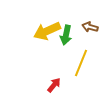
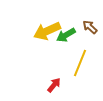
brown arrow: rotated 28 degrees clockwise
green arrow: rotated 48 degrees clockwise
yellow line: moved 1 px left
